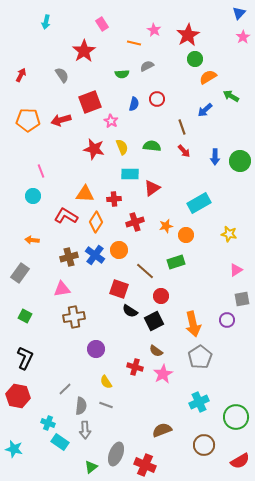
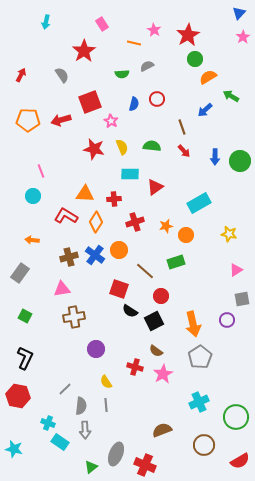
red triangle at (152, 188): moved 3 px right, 1 px up
gray line at (106, 405): rotated 64 degrees clockwise
